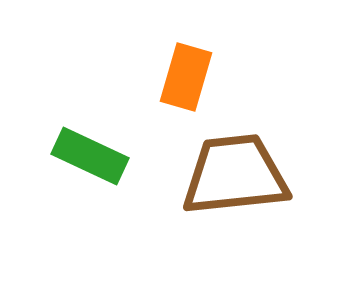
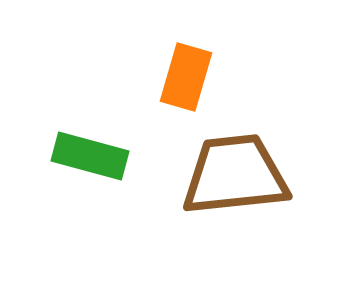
green rectangle: rotated 10 degrees counterclockwise
